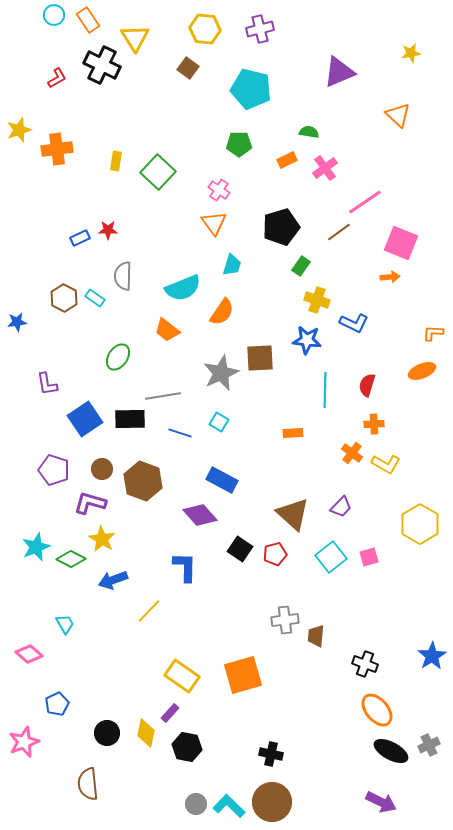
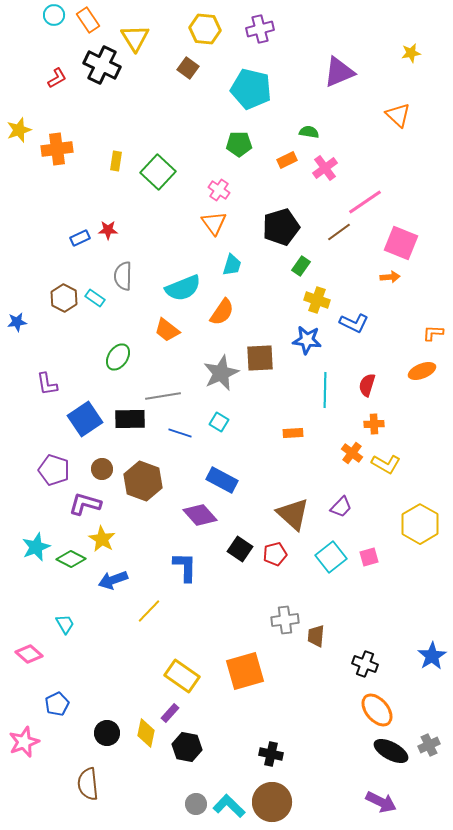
purple L-shape at (90, 503): moved 5 px left, 1 px down
orange square at (243, 675): moved 2 px right, 4 px up
